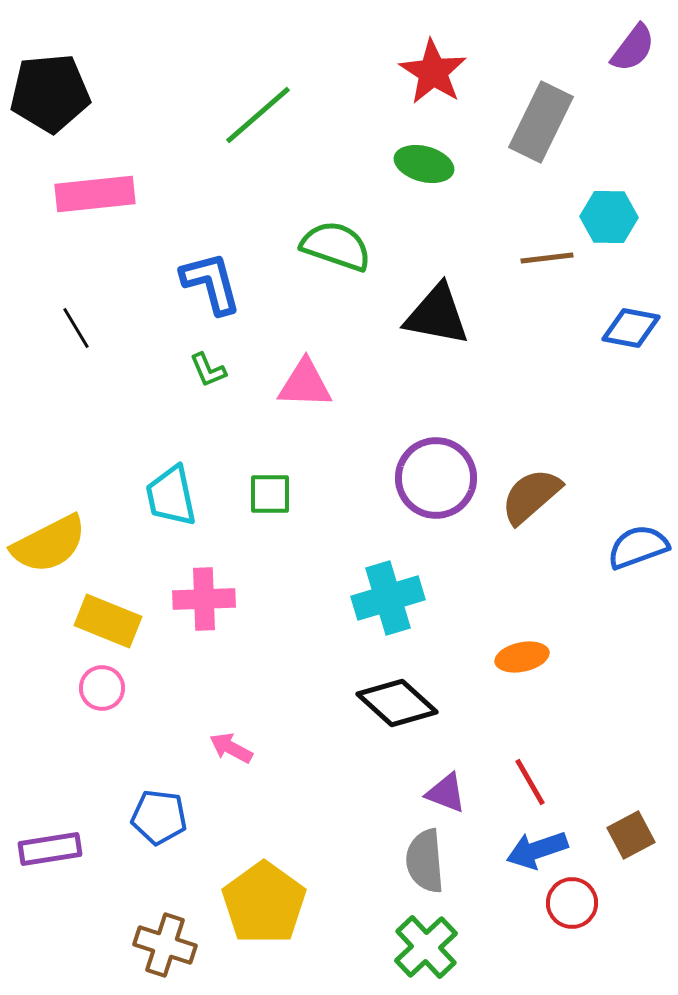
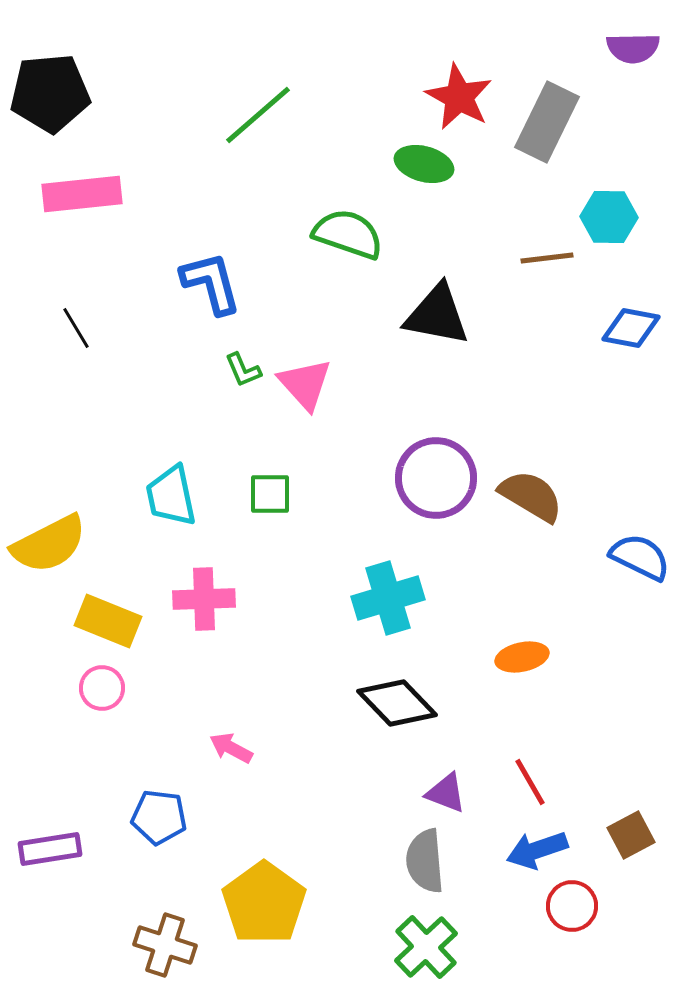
purple semicircle: rotated 52 degrees clockwise
red star: moved 26 px right, 25 px down; rotated 4 degrees counterclockwise
gray rectangle: moved 6 px right
pink rectangle: moved 13 px left
green semicircle: moved 12 px right, 12 px up
green L-shape: moved 35 px right
pink triangle: rotated 46 degrees clockwise
brown semicircle: rotated 72 degrees clockwise
blue semicircle: moved 2 px right, 10 px down; rotated 46 degrees clockwise
black diamond: rotated 4 degrees clockwise
red circle: moved 3 px down
